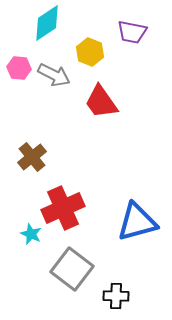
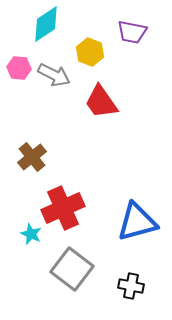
cyan diamond: moved 1 px left, 1 px down
black cross: moved 15 px right, 10 px up; rotated 10 degrees clockwise
